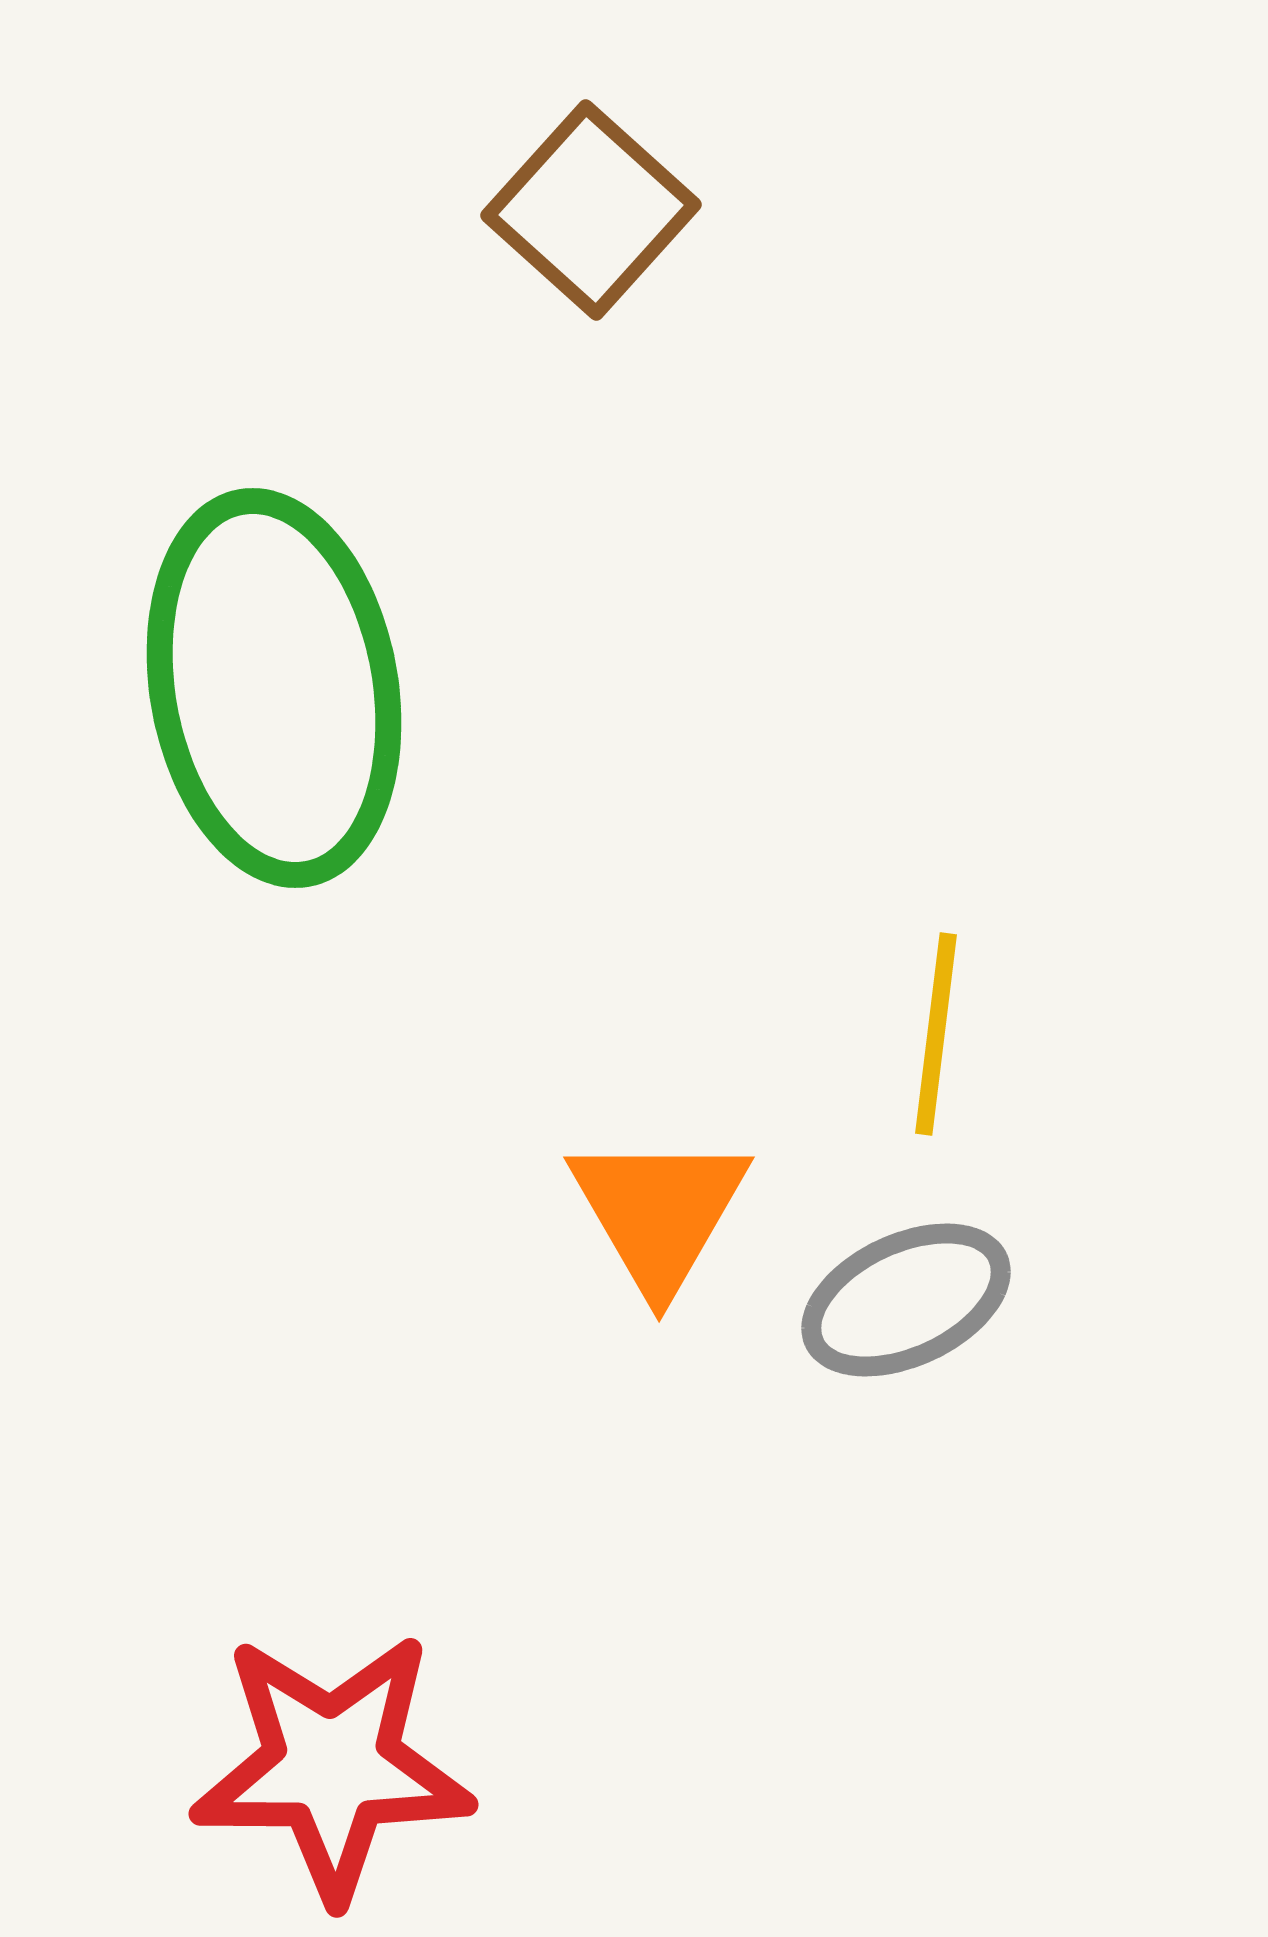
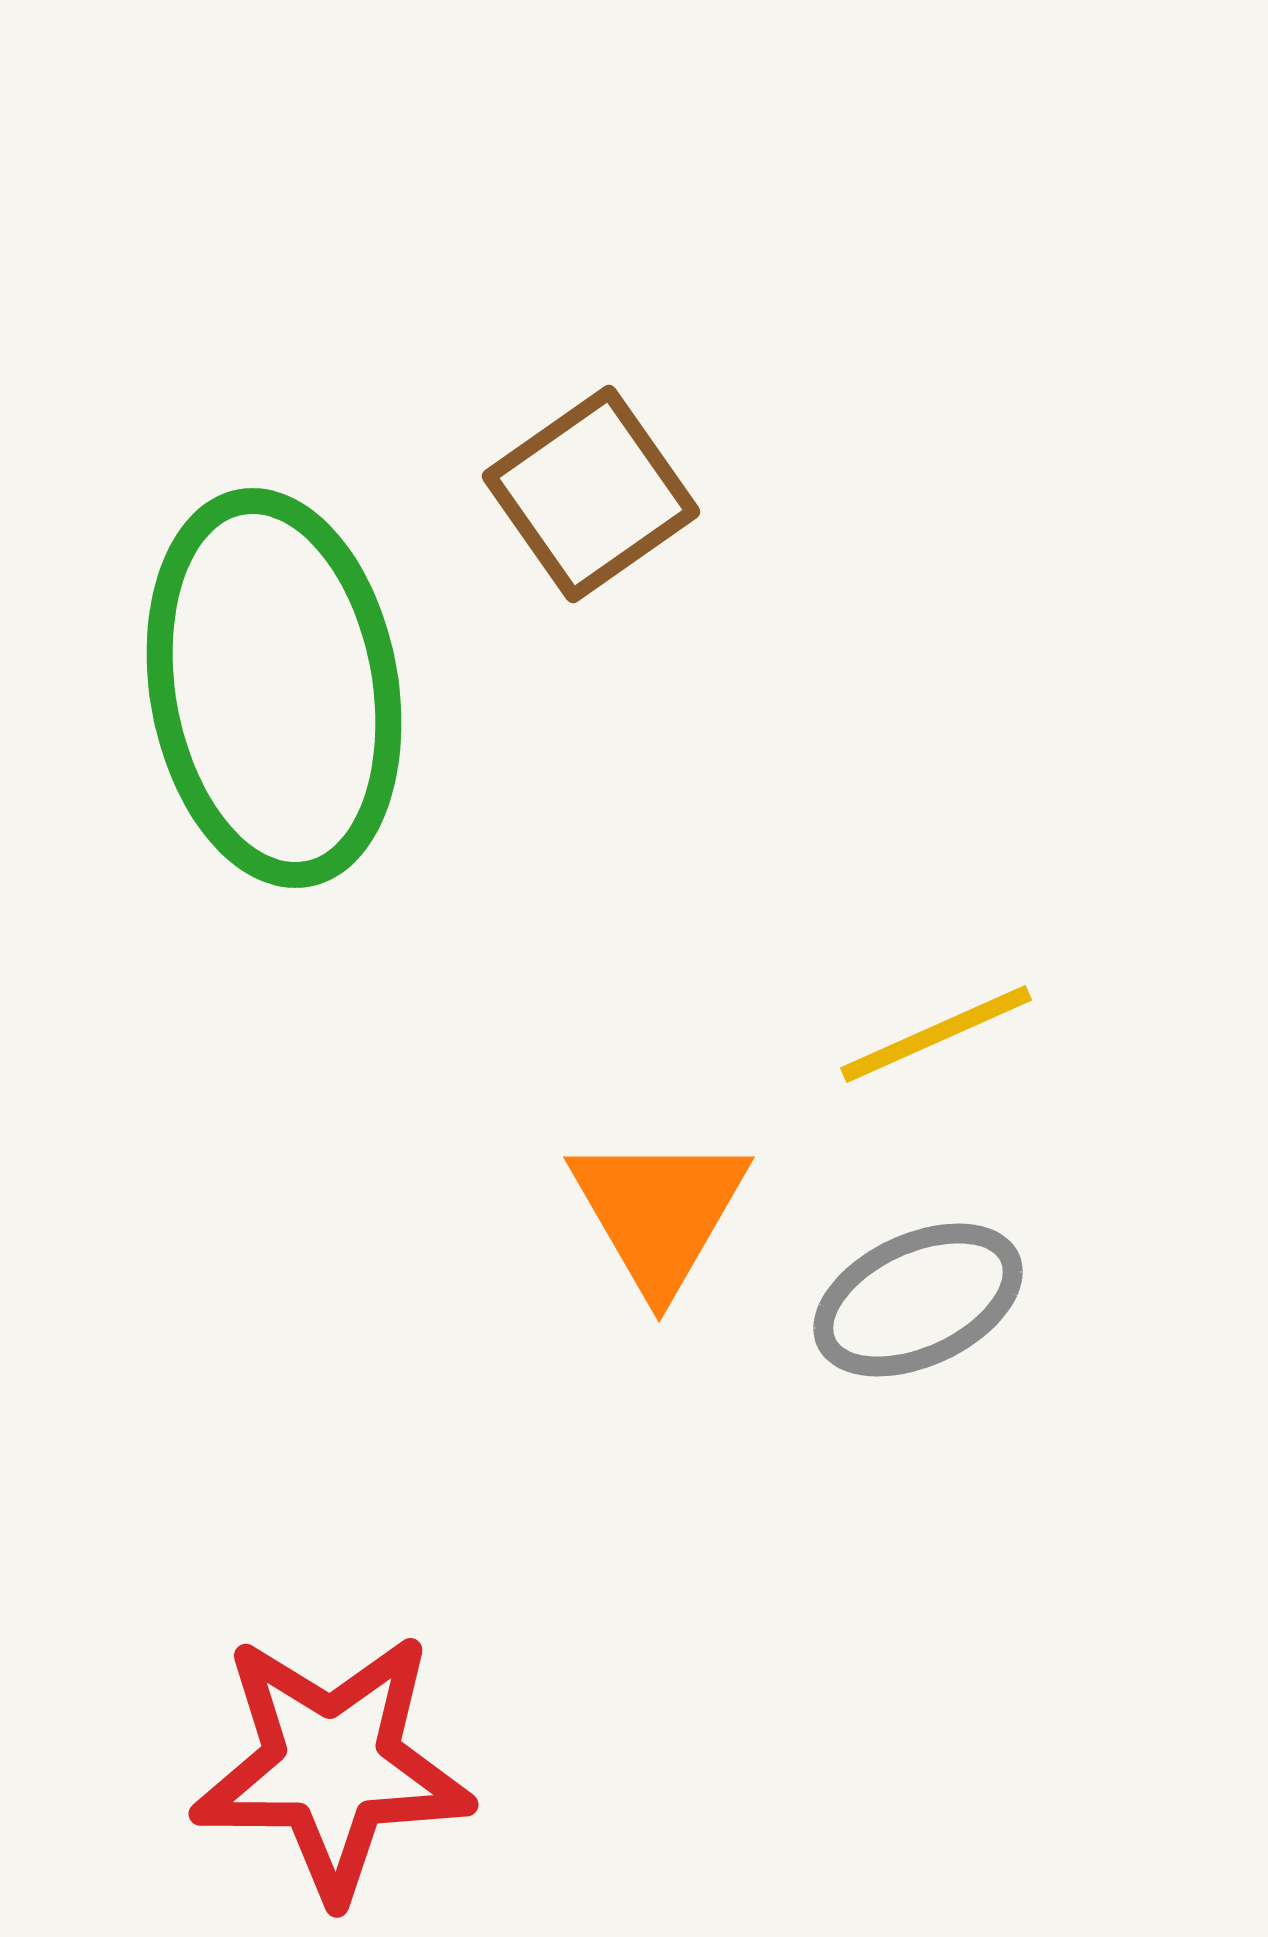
brown square: moved 284 px down; rotated 13 degrees clockwise
yellow line: rotated 59 degrees clockwise
gray ellipse: moved 12 px right
